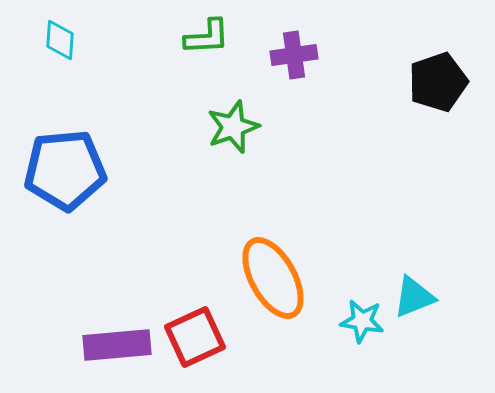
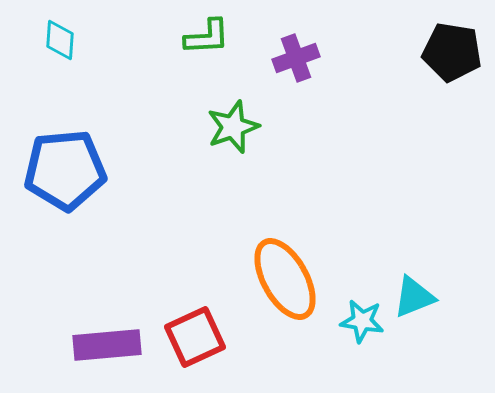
purple cross: moved 2 px right, 3 px down; rotated 12 degrees counterclockwise
black pentagon: moved 14 px right, 30 px up; rotated 28 degrees clockwise
orange ellipse: moved 12 px right, 1 px down
purple rectangle: moved 10 px left
